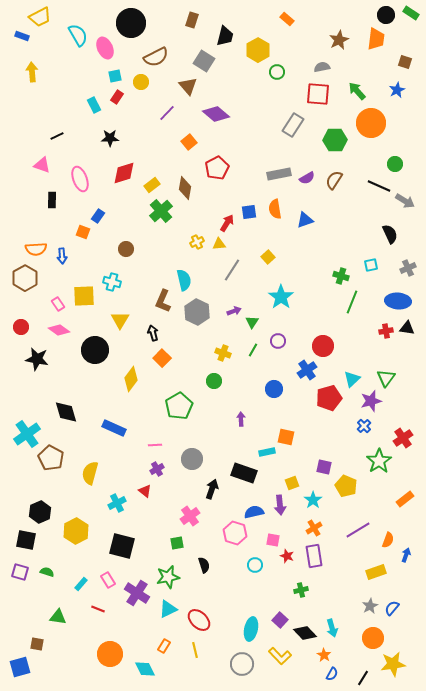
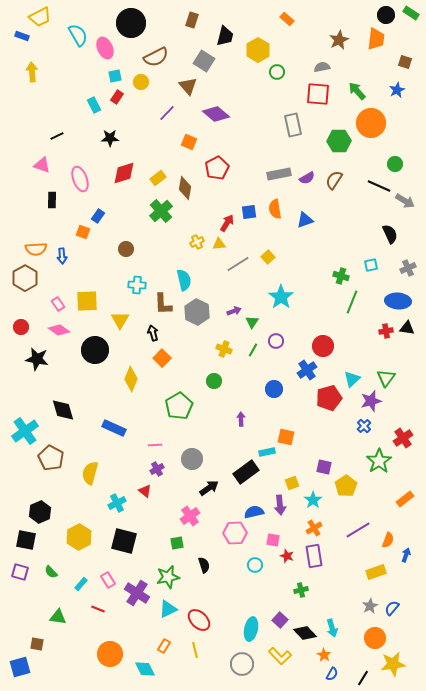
gray rectangle at (293, 125): rotated 45 degrees counterclockwise
green hexagon at (335, 140): moved 4 px right, 1 px down
orange square at (189, 142): rotated 28 degrees counterclockwise
yellow rectangle at (152, 185): moved 6 px right, 7 px up
gray line at (232, 270): moved 6 px right, 6 px up; rotated 25 degrees clockwise
cyan cross at (112, 282): moved 25 px right, 3 px down; rotated 12 degrees counterclockwise
yellow square at (84, 296): moved 3 px right, 5 px down
brown L-shape at (163, 301): moved 3 px down; rotated 25 degrees counterclockwise
purple circle at (278, 341): moved 2 px left
yellow cross at (223, 353): moved 1 px right, 4 px up
yellow diamond at (131, 379): rotated 15 degrees counterclockwise
black diamond at (66, 412): moved 3 px left, 2 px up
cyan cross at (27, 434): moved 2 px left, 3 px up
black rectangle at (244, 473): moved 2 px right, 1 px up; rotated 55 degrees counterclockwise
yellow pentagon at (346, 486): rotated 15 degrees clockwise
black arrow at (212, 489): moved 3 px left, 1 px up; rotated 36 degrees clockwise
yellow hexagon at (76, 531): moved 3 px right, 6 px down
pink hexagon at (235, 533): rotated 20 degrees counterclockwise
black square at (122, 546): moved 2 px right, 5 px up
green semicircle at (47, 572): moved 4 px right; rotated 152 degrees counterclockwise
orange circle at (373, 638): moved 2 px right
